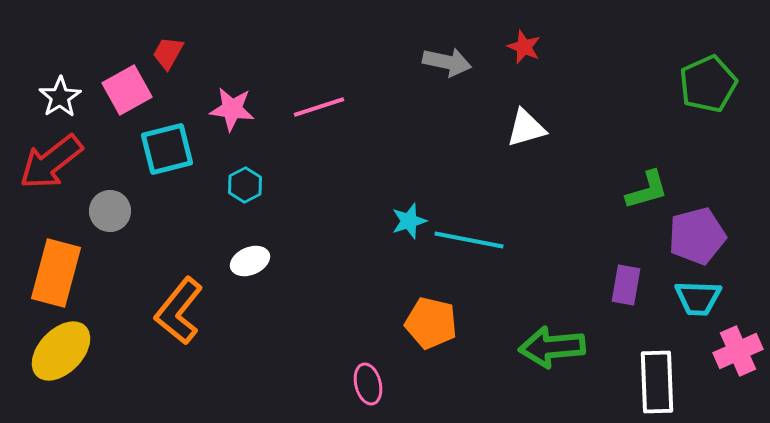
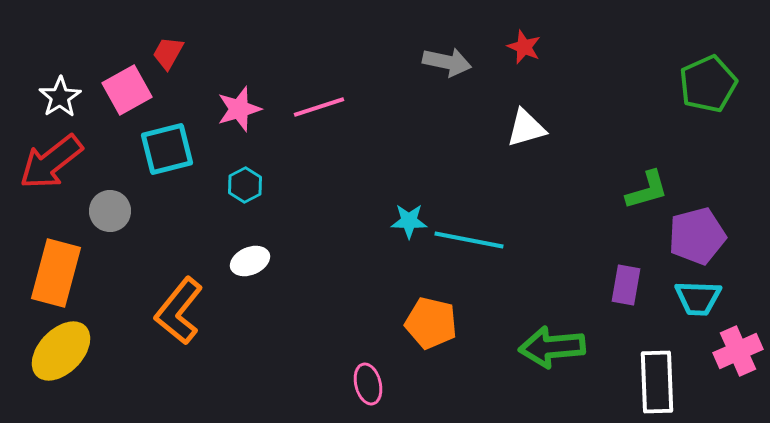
pink star: moved 7 px right; rotated 24 degrees counterclockwise
cyan star: rotated 18 degrees clockwise
